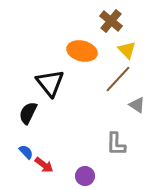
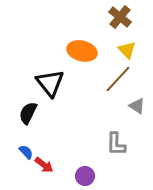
brown cross: moved 9 px right, 4 px up
gray triangle: moved 1 px down
